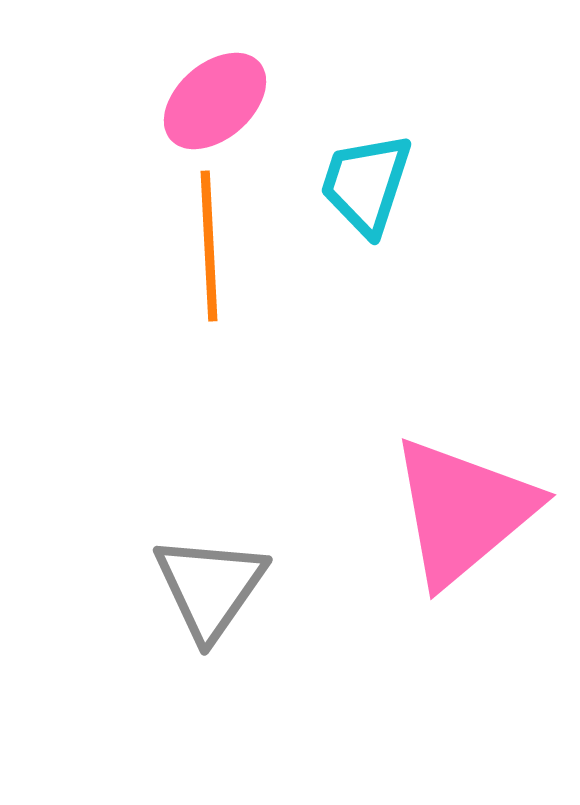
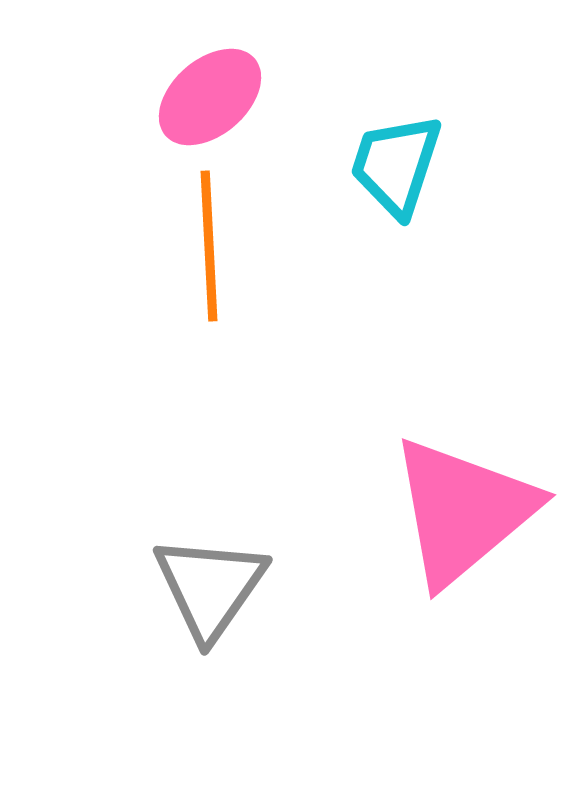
pink ellipse: moved 5 px left, 4 px up
cyan trapezoid: moved 30 px right, 19 px up
